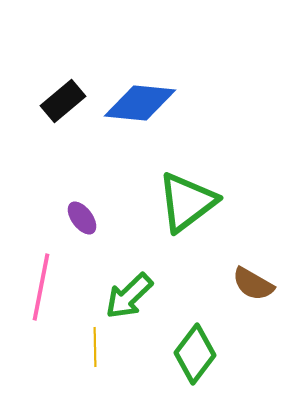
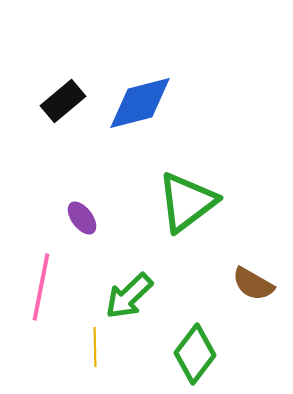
blue diamond: rotated 20 degrees counterclockwise
